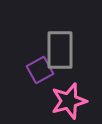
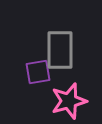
purple square: moved 2 px left, 2 px down; rotated 20 degrees clockwise
